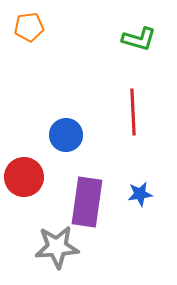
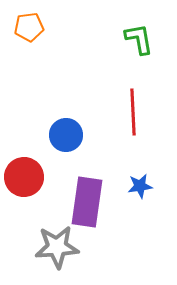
green L-shape: rotated 116 degrees counterclockwise
blue star: moved 8 px up
